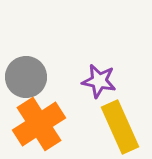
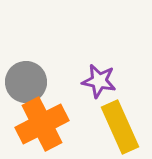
gray circle: moved 5 px down
orange cross: moved 3 px right; rotated 6 degrees clockwise
